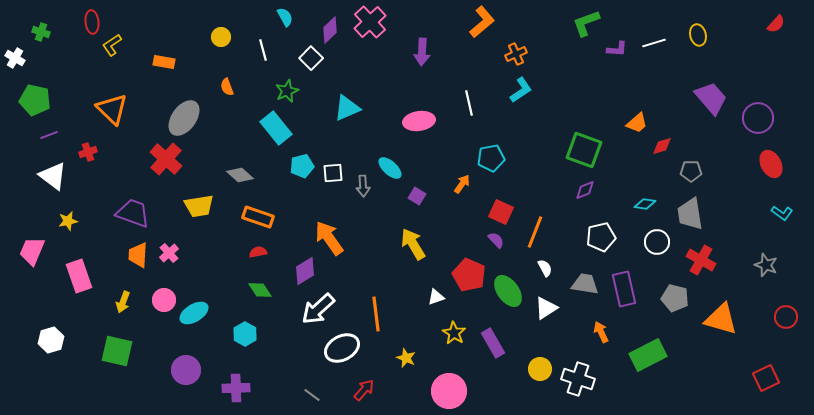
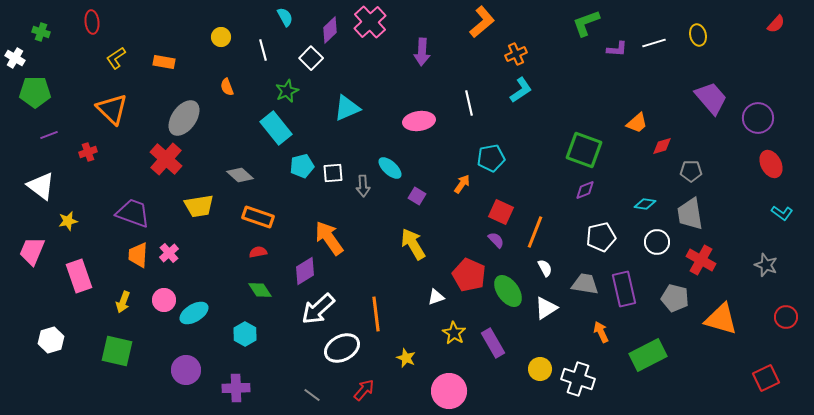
yellow L-shape at (112, 45): moved 4 px right, 13 px down
green pentagon at (35, 100): moved 8 px up; rotated 12 degrees counterclockwise
white triangle at (53, 176): moved 12 px left, 10 px down
